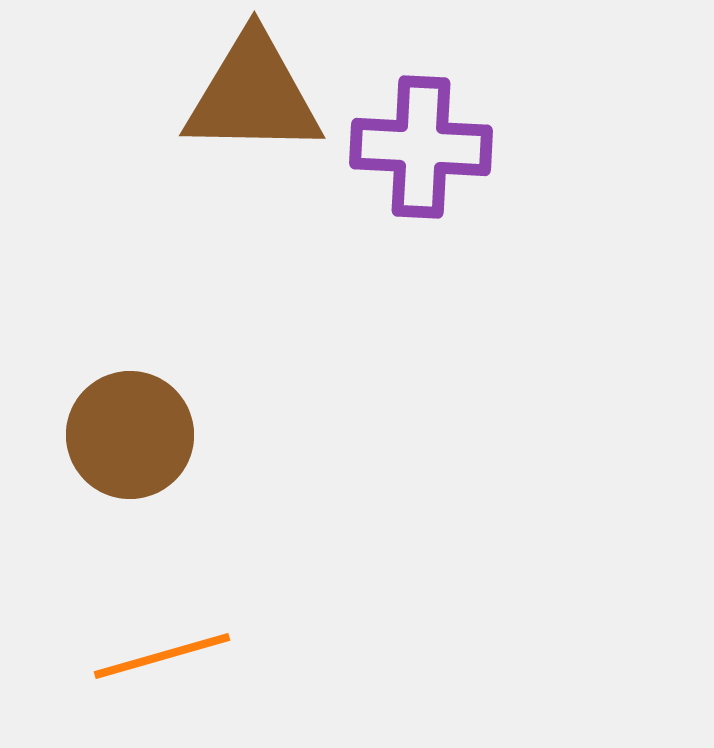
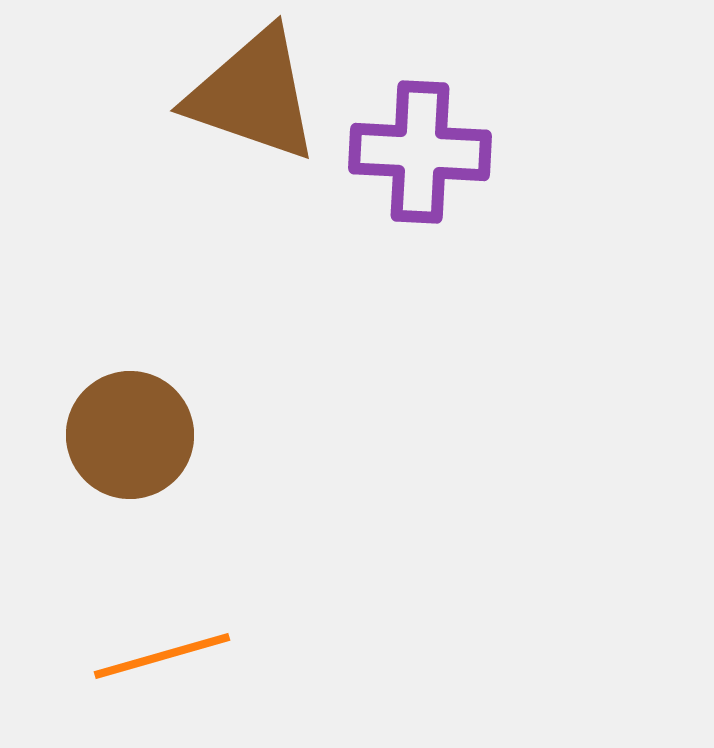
brown triangle: rotated 18 degrees clockwise
purple cross: moved 1 px left, 5 px down
